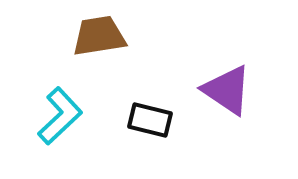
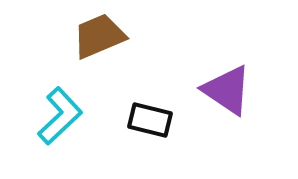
brown trapezoid: rotated 14 degrees counterclockwise
